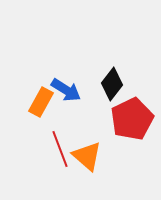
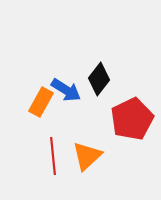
black diamond: moved 13 px left, 5 px up
red line: moved 7 px left, 7 px down; rotated 15 degrees clockwise
orange triangle: rotated 36 degrees clockwise
